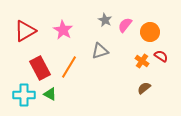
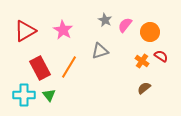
green triangle: moved 1 px left, 1 px down; rotated 24 degrees clockwise
